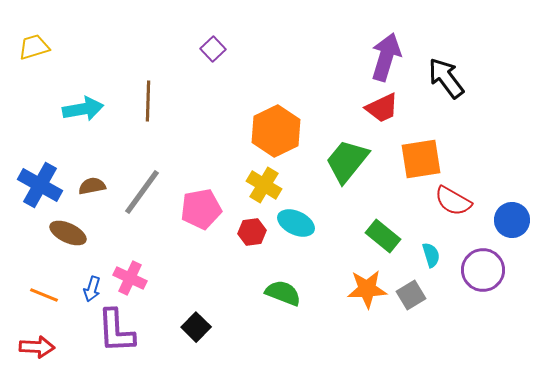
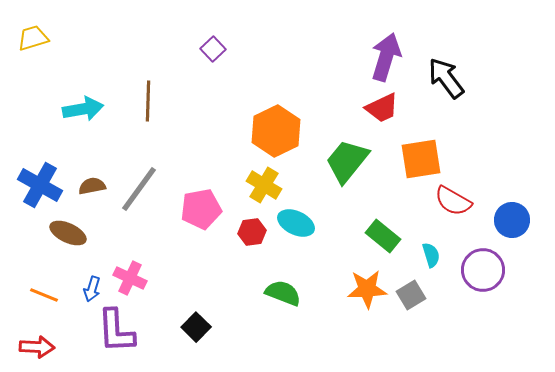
yellow trapezoid: moved 1 px left, 9 px up
gray line: moved 3 px left, 3 px up
